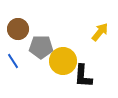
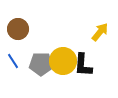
gray pentagon: moved 17 px down
black L-shape: moved 11 px up
